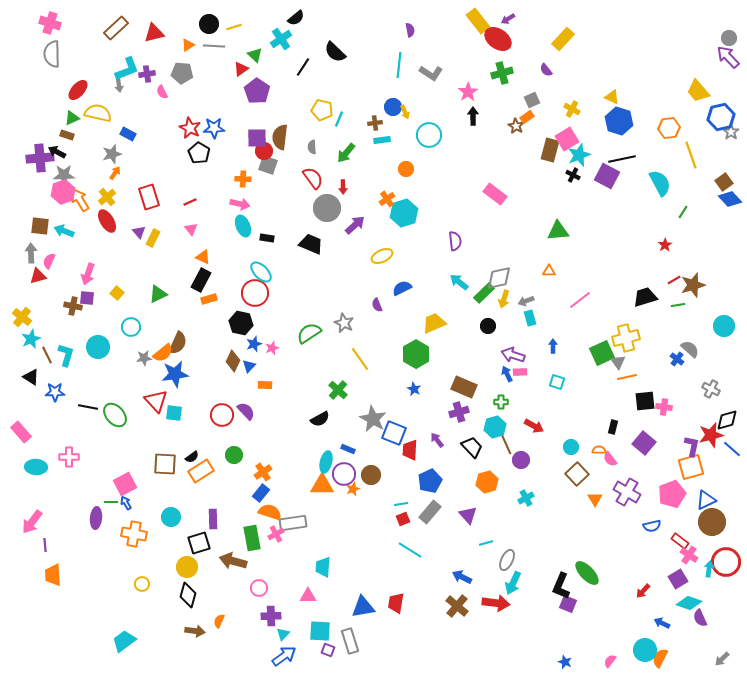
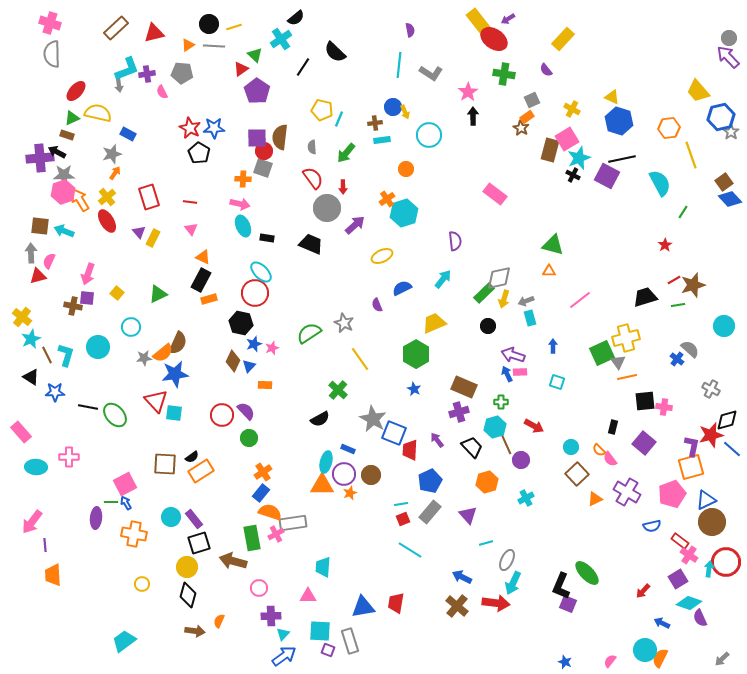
red ellipse at (498, 39): moved 4 px left
green cross at (502, 73): moved 2 px right, 1 px down; rotated 25 degrees clockwise
red ellipse at (78, 90): moved 2 px left, 1 px down
brown star at (516, 126): moved 5 px right, 2 px down
cyan star at (579, 155): moved 3 px down
gray square at (268, 165): moved 5 px left, 3 px down
red line at (190, 202): rotated 32 degrees clockwise
green triangle at (558, 231): moved 5 px left, 14 px down; rotated 20 degrees clockwise
cyan arrow at (459, 282): moved 16 px left, 3 px up; rotated 90 degrees clockwise
orange semicircle at (599, 450): rotated 136 degrees counterclockwise
green circle at (234, 455): moved 15 px right, 17 px up
orange star at (353, 489): moved 3 px left, 4 px down
orange triangle at (595, 499): rotated 35 degrees clockwise
purple rectangle at (213, 519): moved 19 px left; rotated 36 degrees counterclockwise
